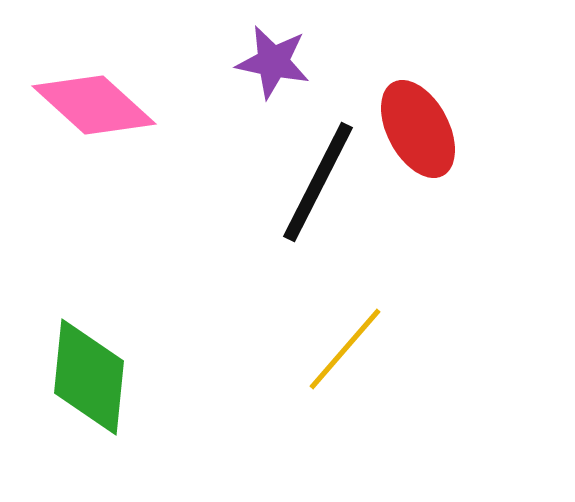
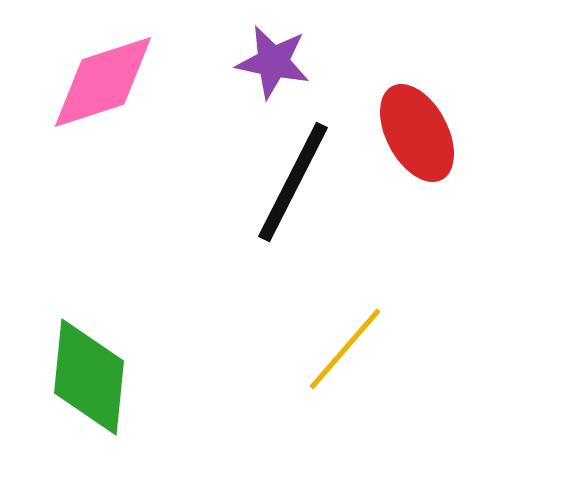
pink diamond: moved 9 px right, 23 px up; rotated 60 degrees counterclockwise
red ellipse: moved 1 px left, 4 px down
black line: moved 25 px left
